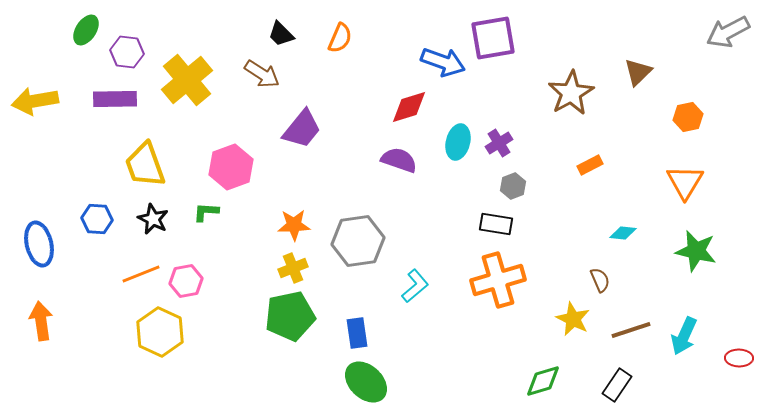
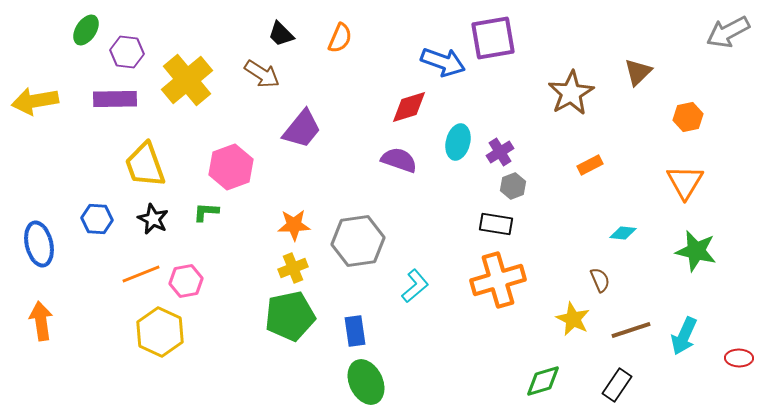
purple cross at (499, 143): moved 1 px right, 9 px down
blue rectangle at (357, 333): moved 2 px left, 2 px up
green ellipse at (366, 382): rotated 21 degrees clockwise
